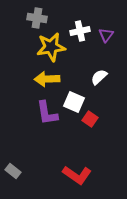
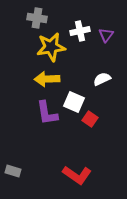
white semicircle: moved 3 px right, 2 px down; rotated 18 degrees clockwise
gray rectangle: rotated 21 degrees counterclockwise
